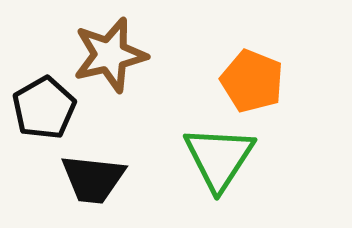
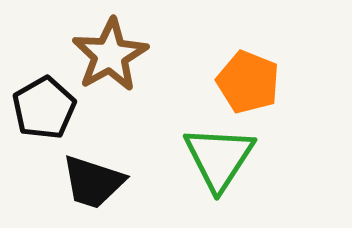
brown star: rotated 16 degrees counterclockwise
orange pentagon: moved 4 px left, 1 px down
black trapezoid: moved 3 px down; rotated 12 degrees clockwise
